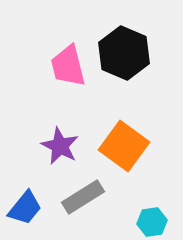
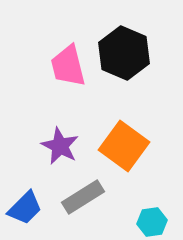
blue trapezoid: rotated 6 degrees clockwise
